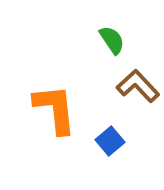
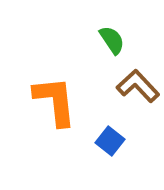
orange L-shape: moved 8 px up
blue square: rotated 12 degrees counterclockwise
